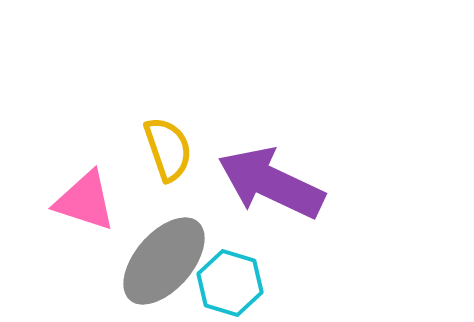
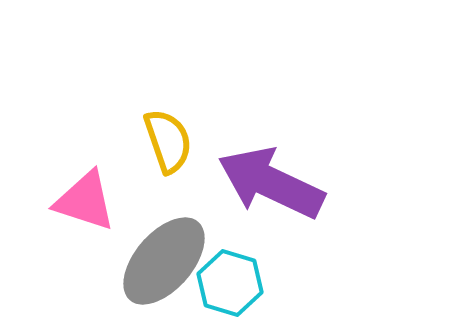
yellow semicircle: moved 8 px up
